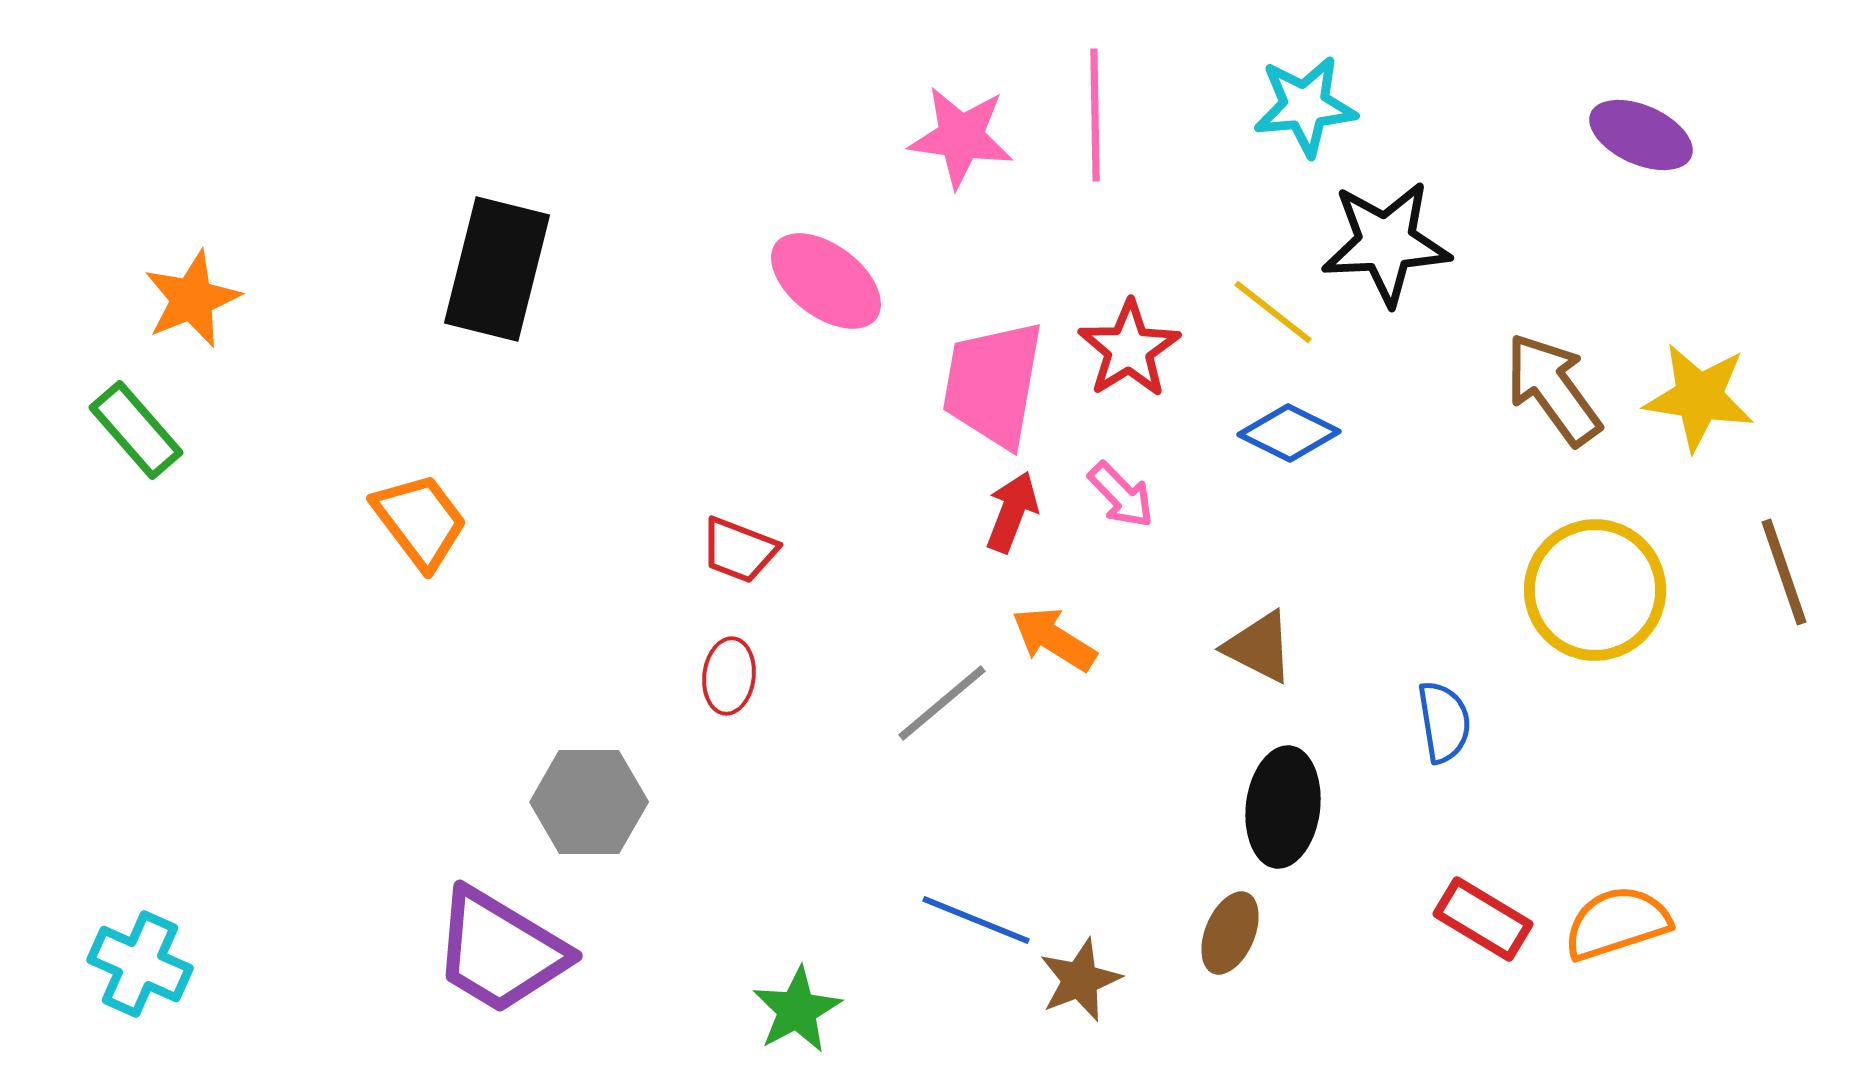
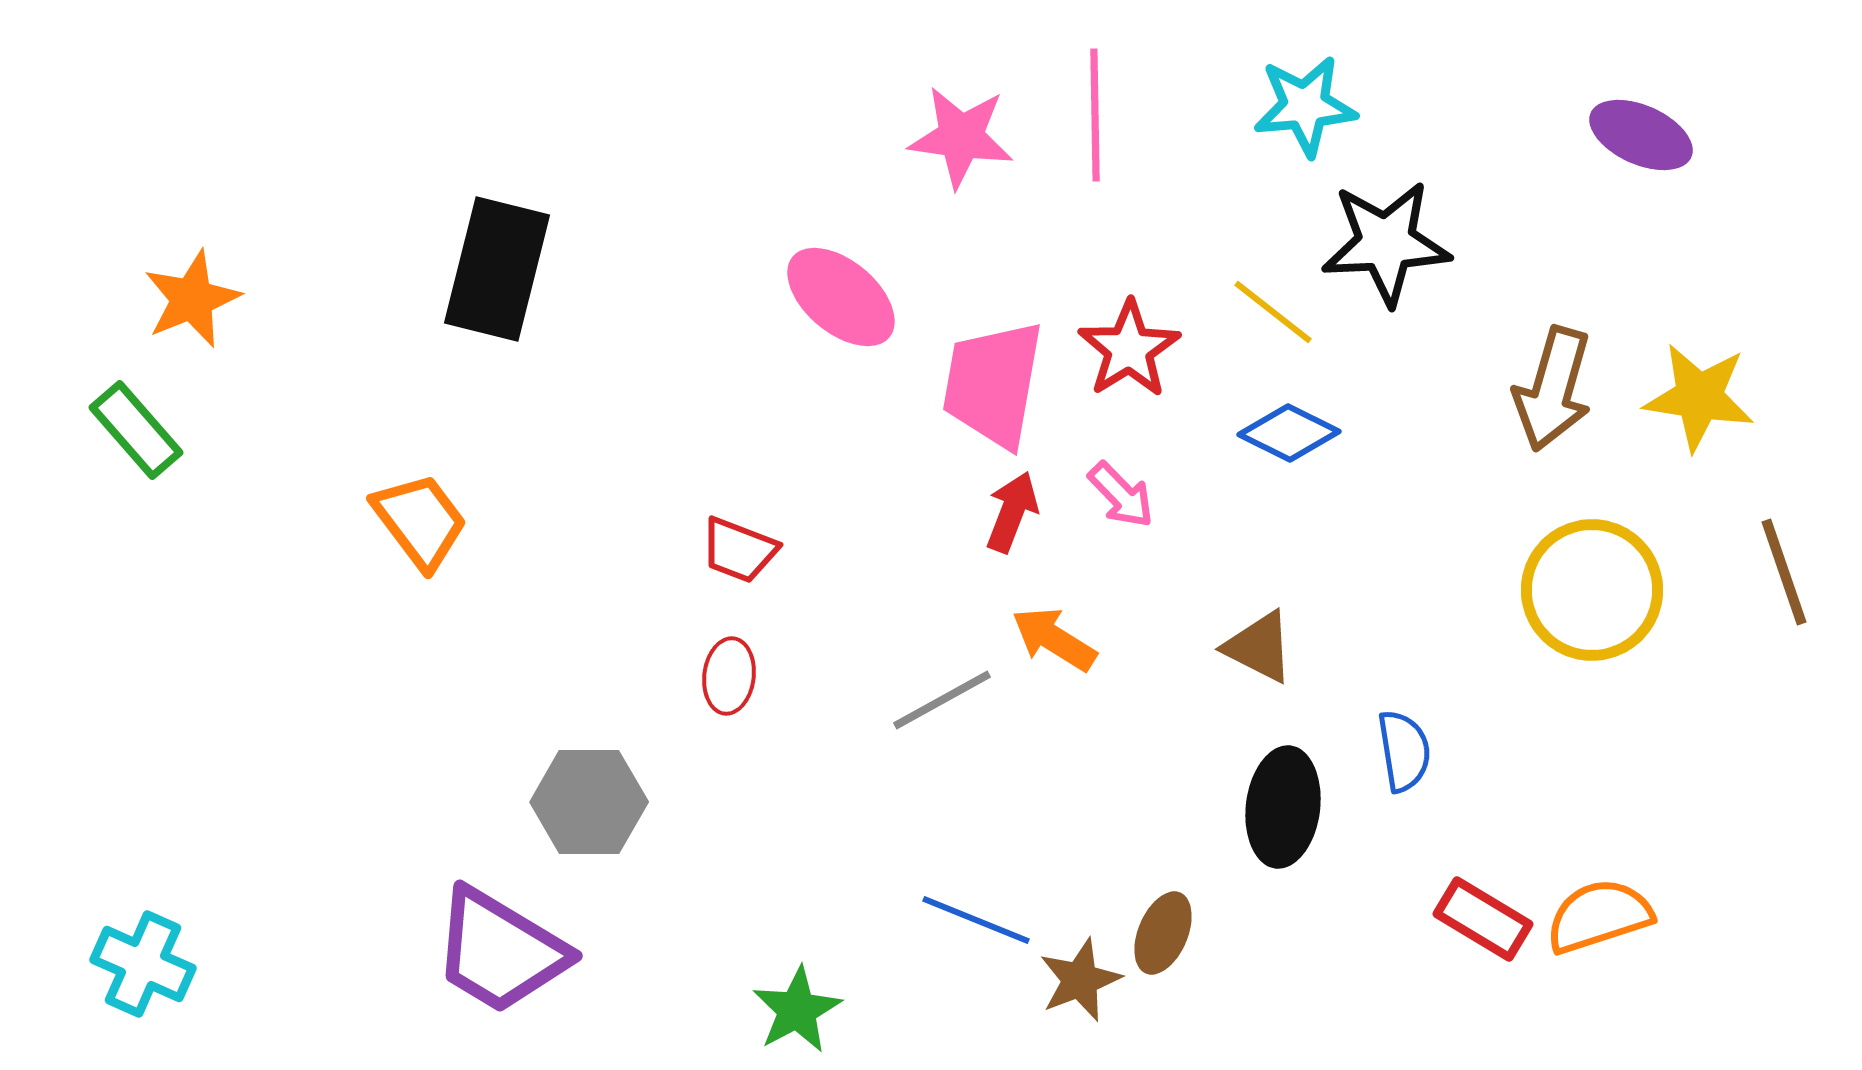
pink ellipse: moved 15 px right, 16 px down; rotated 3 degrees clockwise
brown arrow: rotated 128 degrees counterclockwise
yellow circle: moved 3 px left
gray line: moved 3 px up; rotated 11 degrees clockwise
blue semicircle: moved 40 px left, 29 px down
orange semicircle: moved 18 px left, 7 px up
brown ellipse: moved 67 px left
cyan cross: moved 3 px right
